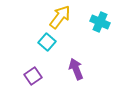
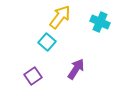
purple arrow: rotated 55 degrees clockwise
